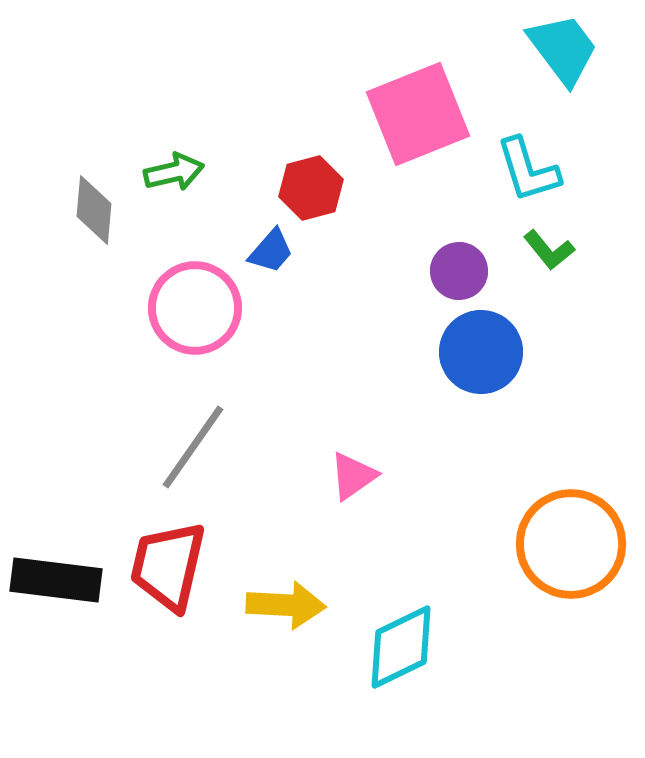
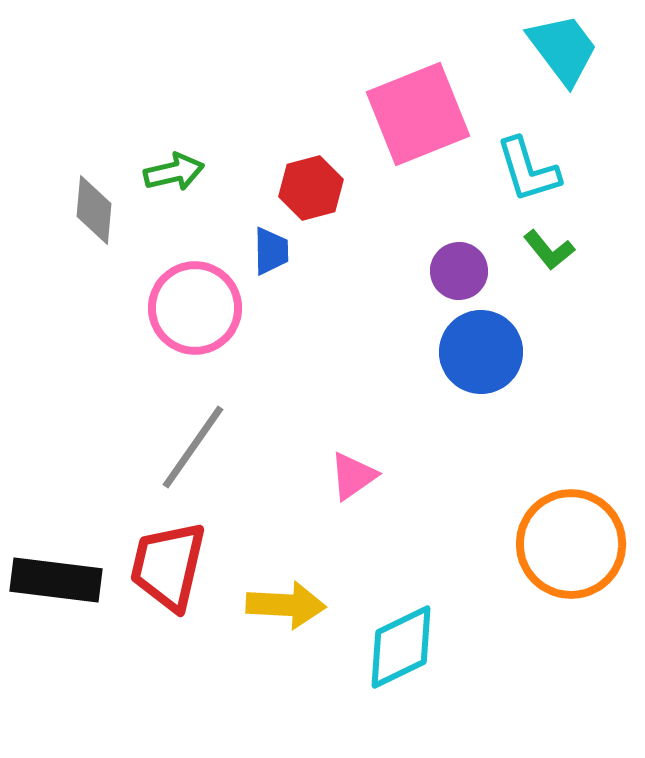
blue trapezoid: rotated 42 degrees counterclockwise
